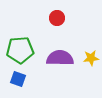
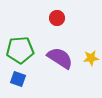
purple semicircle: rotated 32 degrees clockwise
